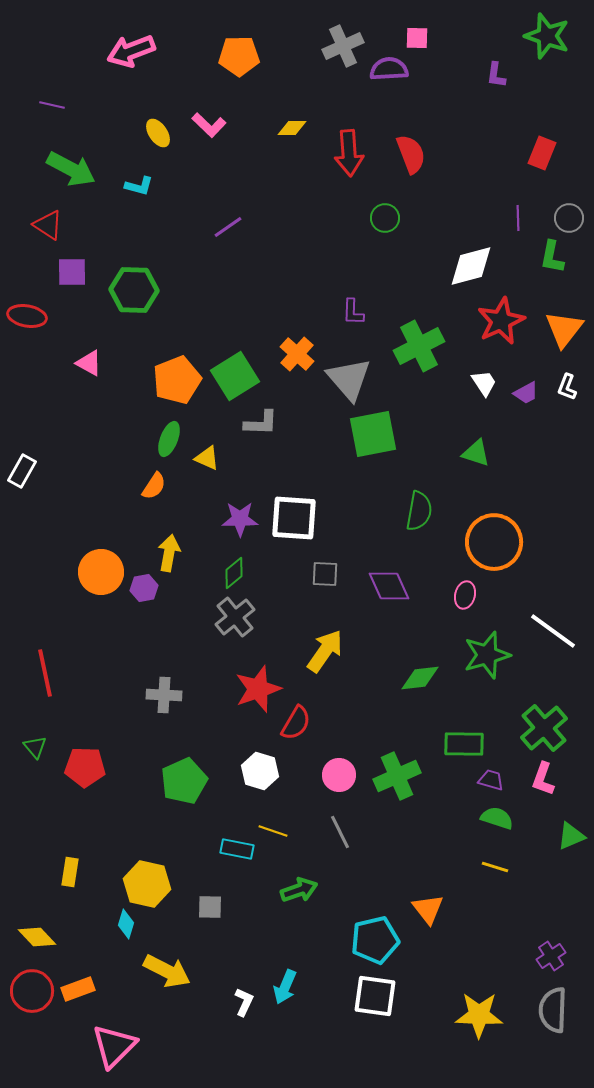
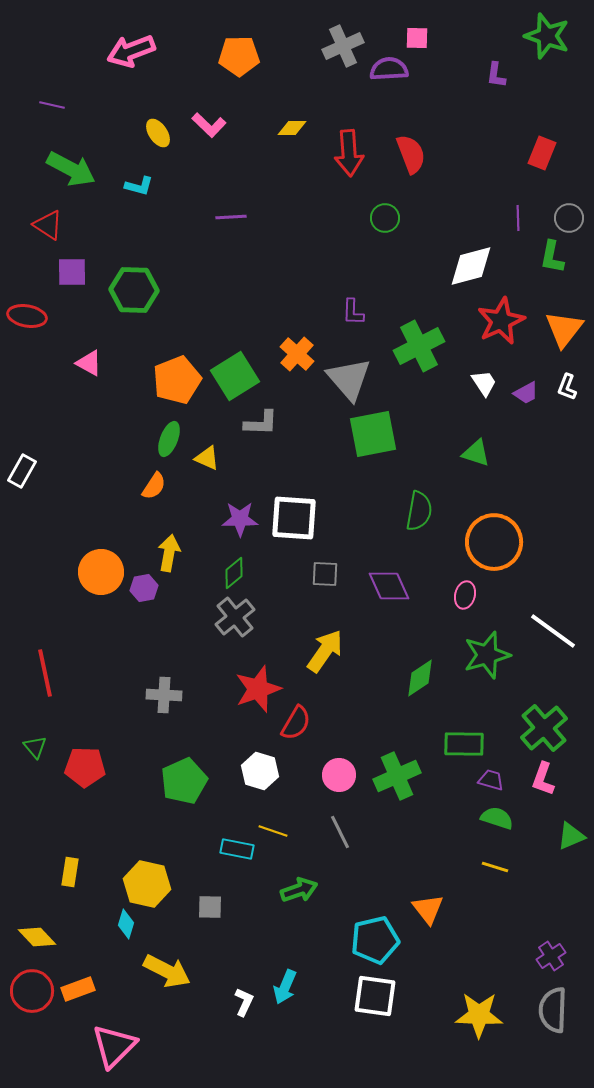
purple line at (228, 227): moved 3 px right, 10 px up; rotated 32 degrees clockwise
green diamond at (420, 678): rotated 27 degrees counterclockwise
